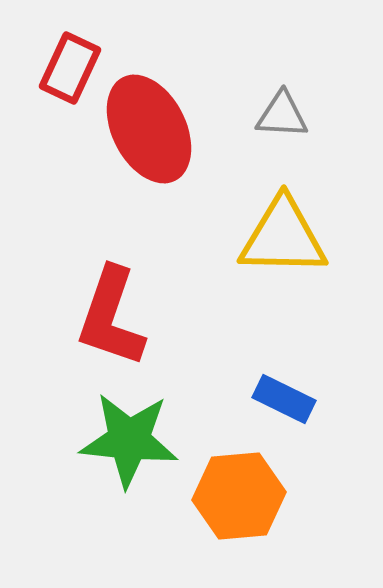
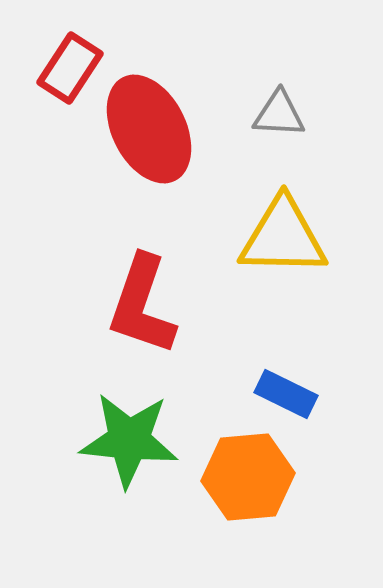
red rectangle: rotated 8 degrees clockwise
gray triangle: moved 3 px left, 1 px up
red L-shape: moved 31 px right, 12 px up
blue rectangle: moved 2 px right, 5 px up
orange hexagon: moved 9 px right, 19 px up
